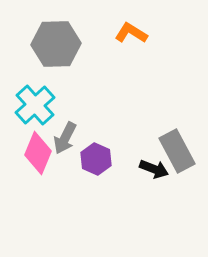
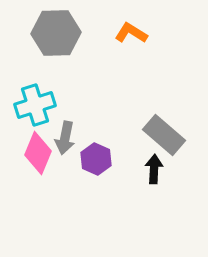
gray hexagon: moved 11 px up
cyan cross: rotated 24 degrees clockwise
gray arrow: rotated 16 degrees counterclockwise
gray rectangle: moved 13 px left, 16 px up; rotated 21 degrees counterclockwise
black arrow: rotated 108 degrees counterclockwise
